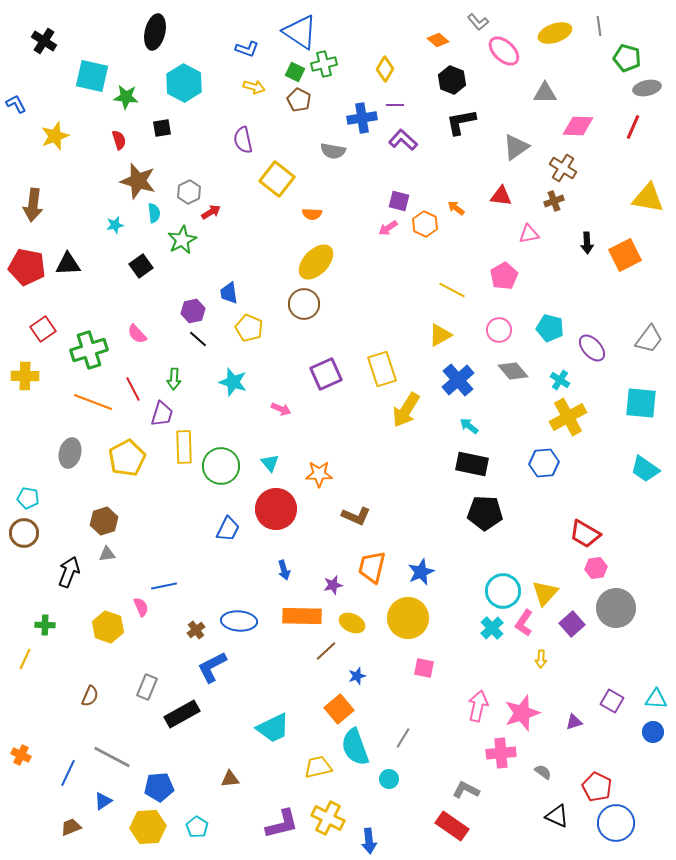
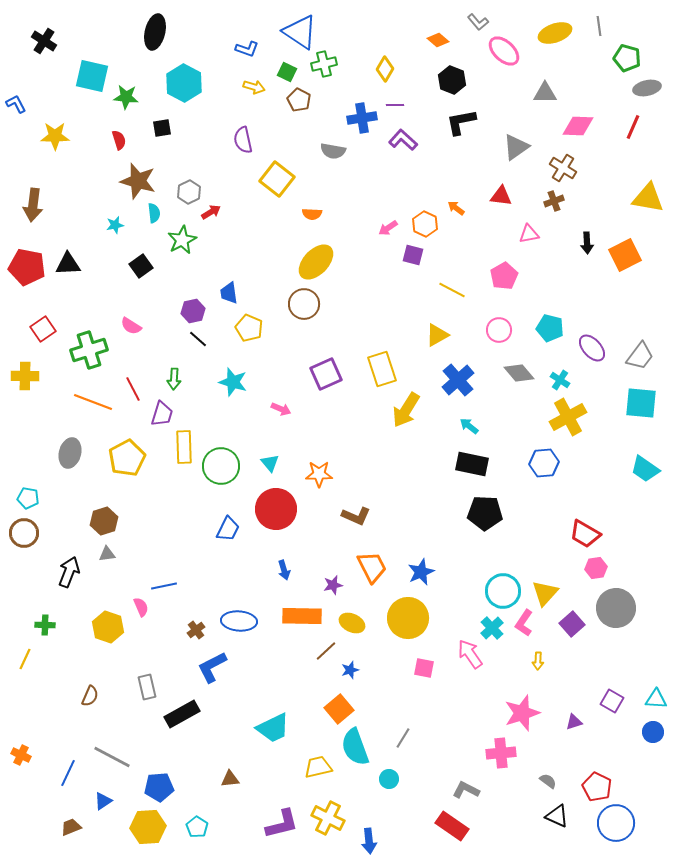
green square at (295, 72): moved 8 px left
yellow star at (55, 136): rotated 20 degrees clockwise
purple square at (399, 201): moved 14 px right, 54 px down
pink semicircle at (137, 334): moved 6 px left, 8 px up; rotated 15 degrees counterclockwise
yellow triangle at (440, 335): moved 3 px left
gray trapezoid at (649, 339): moved 9 px left, 17 px down
gray diamond at (513, 371): moved 6 px right, 2 px down
orange trapezoid at (372, 567): rotated 140 degrees clockwise
yellow arrow at (541, 659): moved 3 px left, 2 px down
blue star at (357, 676): moved 7 px left, 6 px up
gray rectangle at (147, 687): rotated 35 degrees counterclockwise
pink arrow at (478, 706): moved 8 px left, 52 px up; rotated 48 degrees counterclockwise
gray semicircle at (543, 772): moved 5 px right, 9 px down
